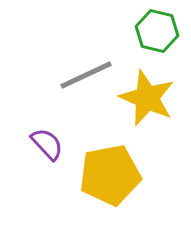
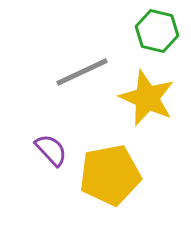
gray line: moved 4 px left, 3 px up
purple semicircle: moved 4 px right, 6 px down
